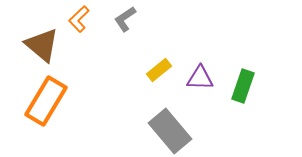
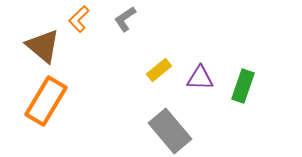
brown triangle: moved 1 px right, 1 px down
